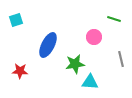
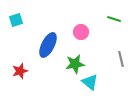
pink circle: moved 13 px left, 5 px up
red star: rotated 21 degrees counterclockwise
cyan triangle: rotated 36 degrees clockwise
